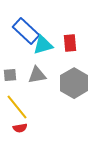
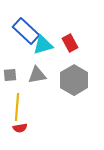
red rectangle: rotated 24 degrees counterclockwise
gray hexagon: moved 3 px up
yellow line: rotated 44 degrees clockwise
